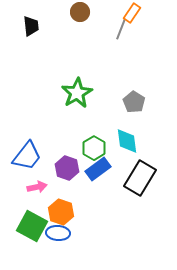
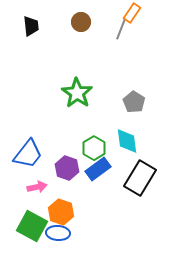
brown circle: moved 1 px right, 10 px down
green star: rotated 8 degrees counterclockwise
blue trapezoid: moved 1 px right, 2 px up
